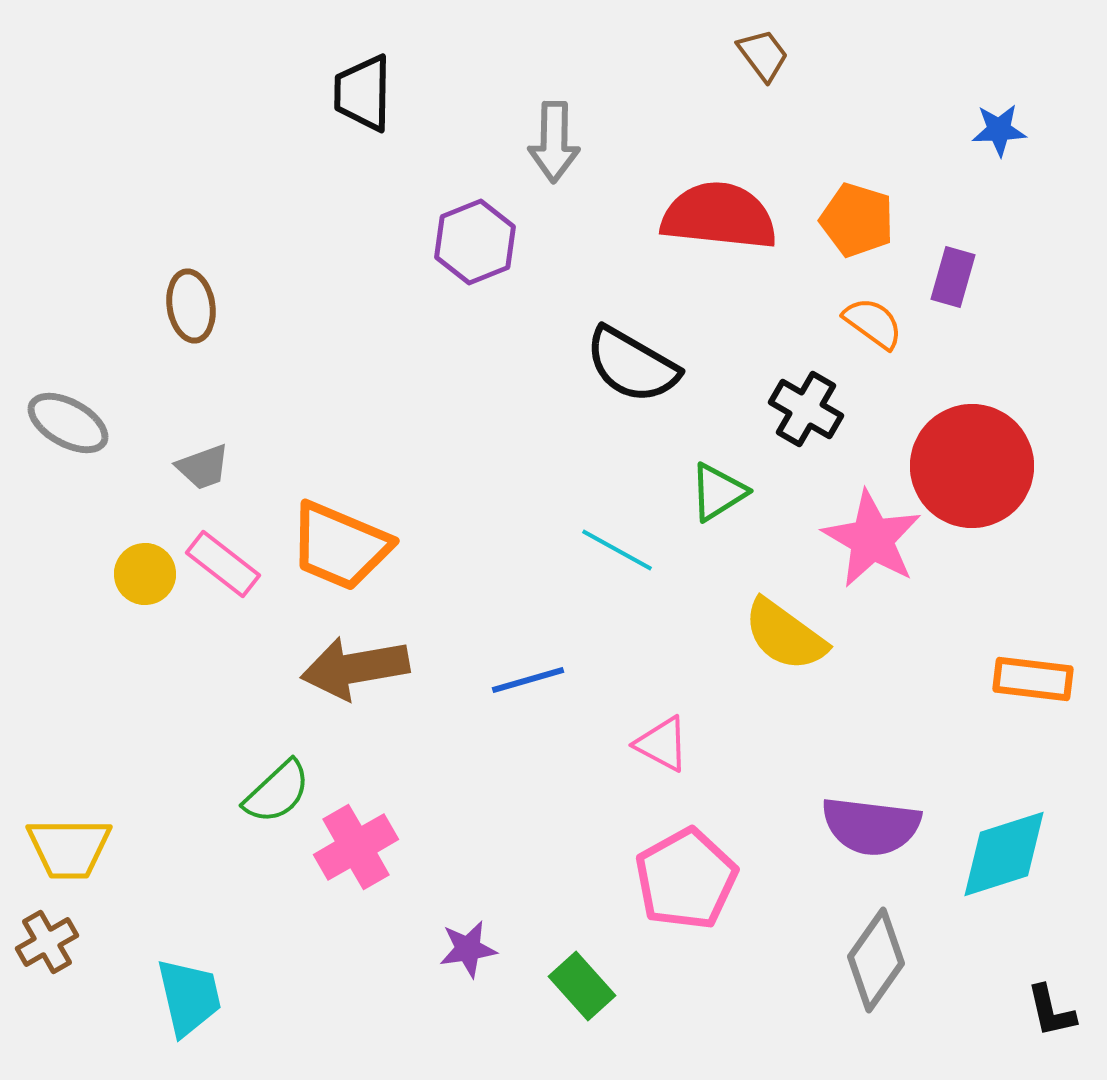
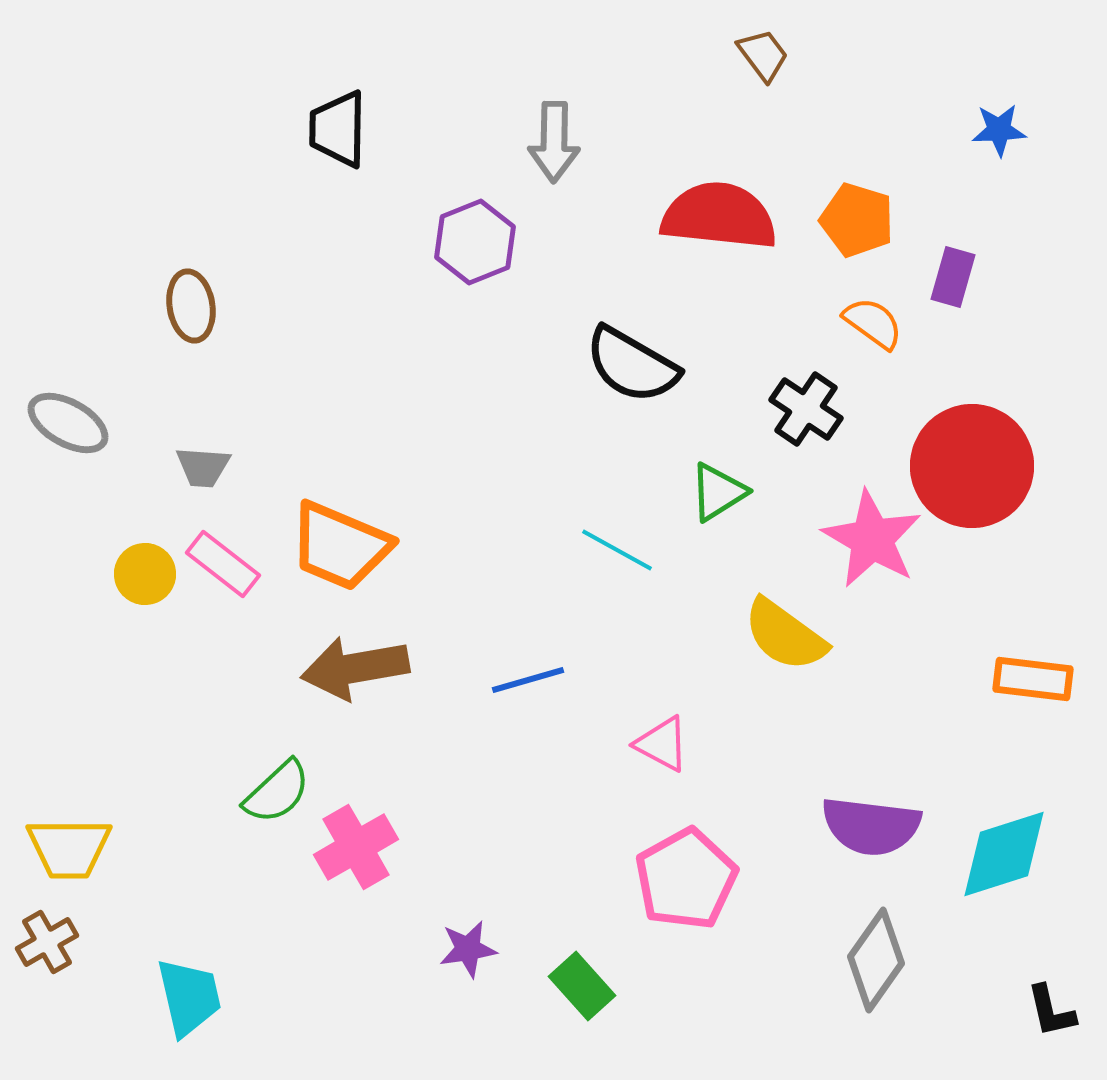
black trapezoid: moved 25 px left, 36 px down
black cross: rotated 4 degrees clockwise
gray trapezoid: rotated 24 degrees clockwise
